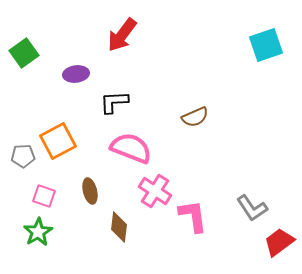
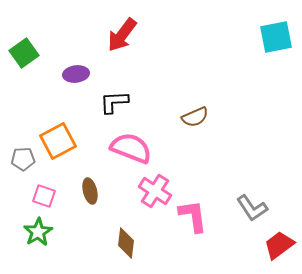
cyan square: moved 10 px right, 8 px up; rotated 8 degrees clockwise
gray pentagon: moved 3 px down
brown diamond: moved 7 px right, 16 px down
red trapezoid: moved 3 px down
